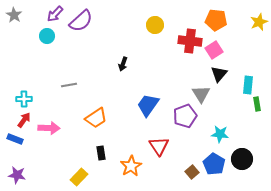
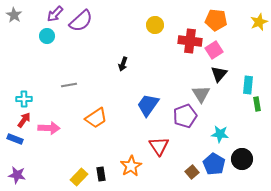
black rectangle: moved 21 px down
